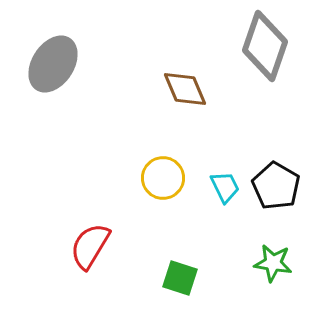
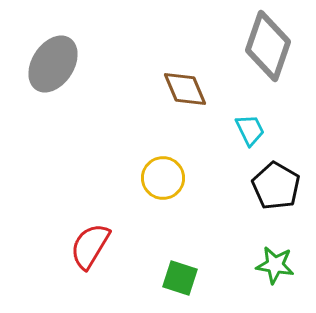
gray diamond: moved 3 px right
cyan trapezoid: moved 25 px right, 57 px up
green star: moved 2 px right, 2 px down
